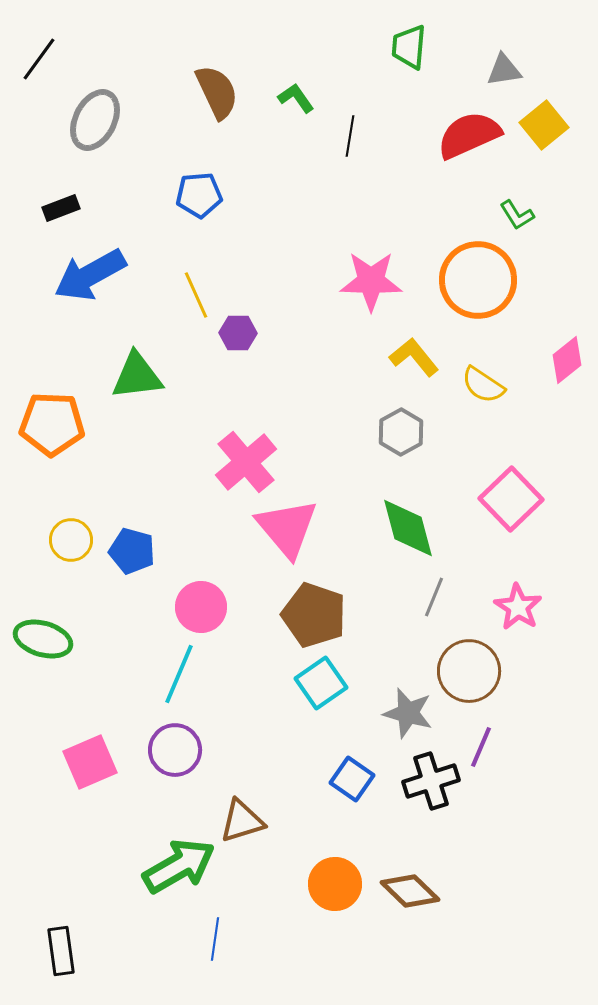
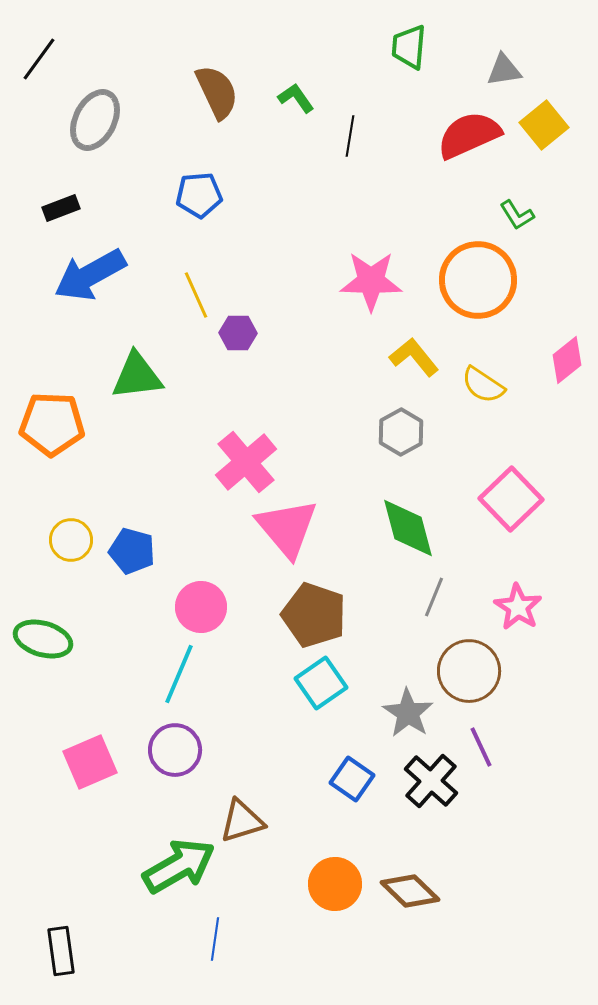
gray star at (408, 713): rotated 18 degrees clockwise
purple line at (481, 747): rotated 48 degrees counterclockwise
black cross at (431, 781): rotated 30 degrees counterclockwise
